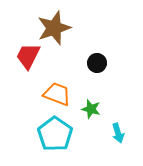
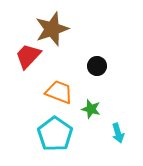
brown star: moved 2 px left, 1 px down
red trapezoid: rotated 16 degrees clockwise
black circle: moved 3 px down
orange trapezoid: moved 2 px right, 2 px up
